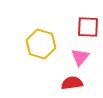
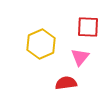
yellow hexagon: rotated 20 degrees clockwise
red semicircle: moved 6 px left
